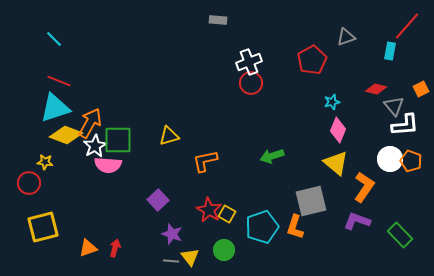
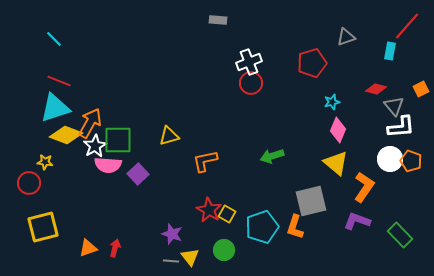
red pentagon at (312, 60): moved 3 px down; rotated 12 degrees clockwise
white L-shape at (405, 125): moved 4 px left, 2 px down
purple square at (158, 200): moved 20 px left, 26 px up
